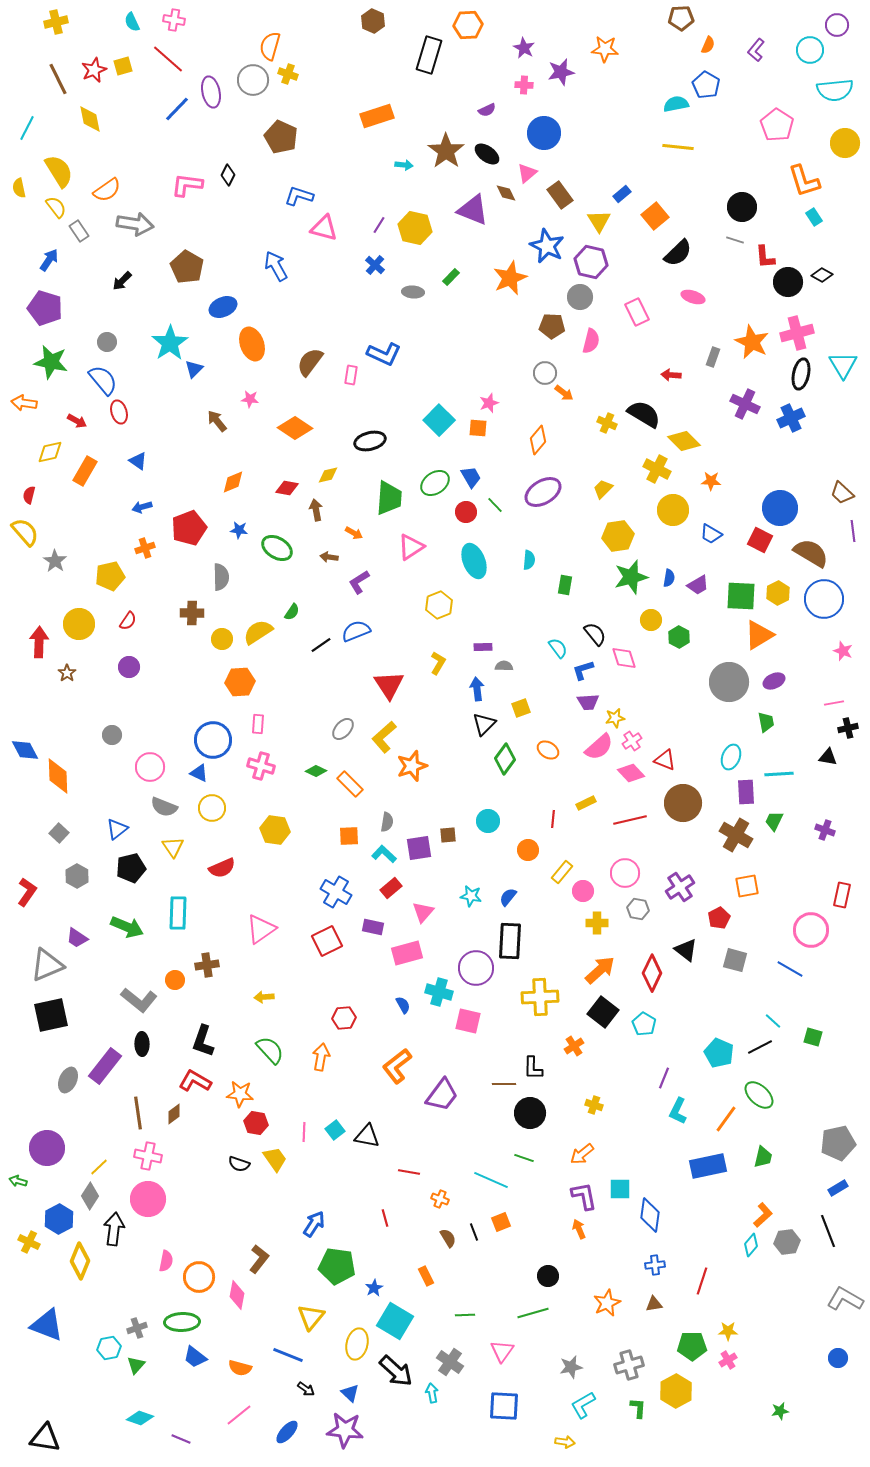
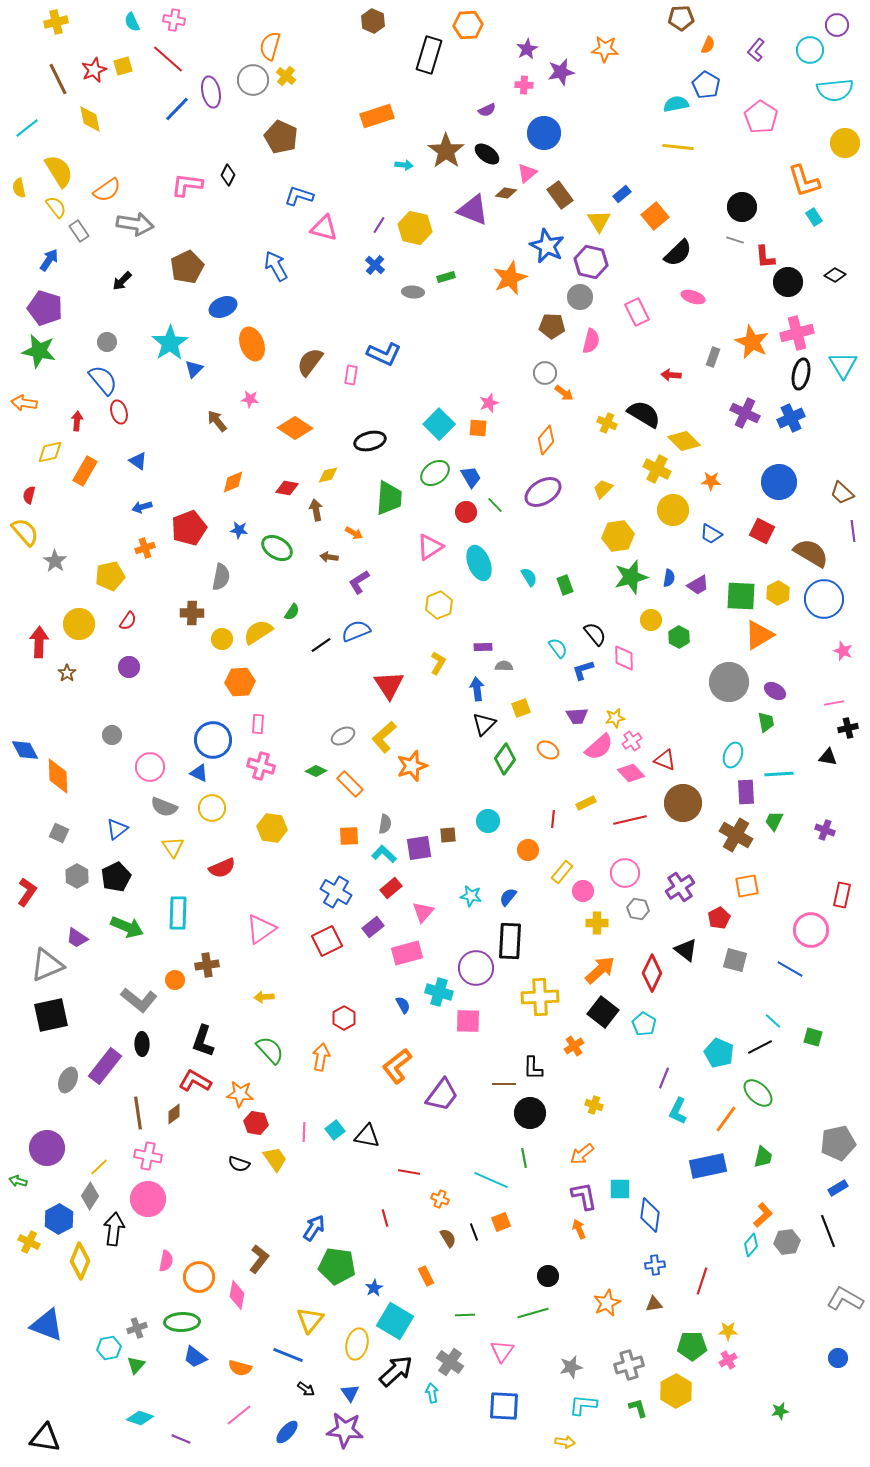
purple star at (524, 48): moved 3 px right, 1 px down; rotated 15 degrees clockwise
yellow cross at (288, 74): moved 2 px left, 2 px down; rotated 18 degrees clockwise
pink pentagon at (777, 125): moved 16 px left, 8 px up
cyan line at (27, 128): rotated 25 degrees clockwise
brown diamond at (506, 193): rotated 55 degrees counterclockwise
brown pentagon at (187, 267): rotated 16 degrees clockwise
black diamond at (822, 275): moved 13 px right
green rectangle at (451, 277): moved 5 px left; rotated 30 degrees clockwise
green star at (51, 362): moved 12 px left, 11 px up
purple cross at (745, 404): moved 9 px down
cyan square at (439, 420): moved 4 px down
red arrow at (77, 421): rotated 114 degrees counterclockwise
orange diamond at (538, 440): moved 8 px right
green ellipse at (435, 483): moved 10 px up
blue circle at (780, 508): moved 1 px left, 26 px up
red square at (760, 540): moved 2 px right, 9 px up
pink triangle at (411, 547): moved 19 px right
cyan semicircle at (529, 560): moved 17 px down; rotated 36 degrees counterclockwise
cyan ellipse at (474, 561): moved 5 px right, 2 px down
gray semicircle at (221, 577): rotated 12 degrees clockwise
green rectangle at (565, 585): rotated 30 degrees counterclockwise
pink diamond at (624, 658): rotated 16 degrees clockwise
purple ellipse at (774, 681): moved 1 px right, 10 px down; rotated 55 degrees clockwise
purple trapezoid at (588, 702): moved 11 px left, 14 px down
gray ellipse at (343, 729): moved 7 px down; rotated 20 degrees clockwise
cyan ellipse at (731, 757): moved 2 px right, 2 px up
gray semicircle at (387, 822): moved 2 px left, 2 px down
yellow hexagon at (275, 830): moved 3 px left, 2 px up
gray square at (59, 833): rotated 18 degrees counterclockwise
black pentagon at (131, 868): moved 15 px left, 9 px down; rotated 12 degrees counterclockwise
purple rectangle at (373, 927): rotated 50 degrees counterclockwise
red hexagon at (344, 1018): rotated 25 degrees counterclockwise
pink square at (468, 1021): rotated 12 degrees counterclockwise
green ellipse at (759, 1095): moved 1 px left, 2 px up
green line at (524, 1158): rotated 60 degrees clockwise
blue arrow at (314, 1224): moved 4 px down
yellow triangle at (311, 1317): moved 1 px left, 3 px down
black arrow at (396, 1371): rotated 84 degrees counterclockwise
blue triangle at (350, 1393): rotated 12 degrees clockwise
cyan L-shape at (583, 1405): rotated 36 degrees clockwise
green L-shape at (638, 1408): rotated 20 degrees counterclockwise
